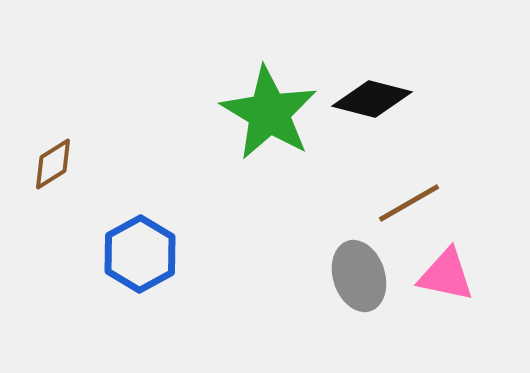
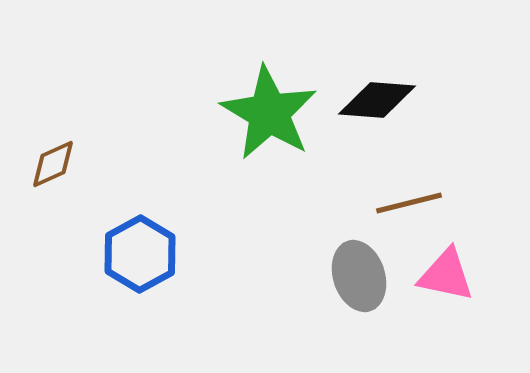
black diamond: moved 5 px right, 1 px down; rotated 10 degrees counterclockwise
brown diamond: rotated 8 degrees clockwise
brown line: rotated 16 degrees clockwise
